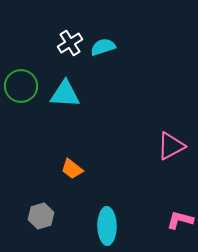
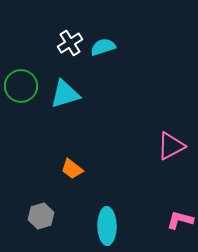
cyan triangle: rotated 20 degrees counterclockwise
